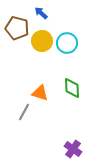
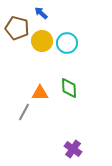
green diamond: moved 3 px left
orange triangle: rotated 18 degrees counterclockwise
